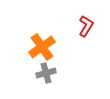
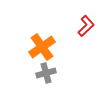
red L-shape: rotated 15 degrees clockwise
